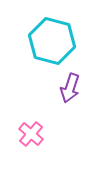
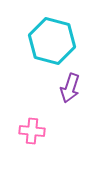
pink cross: moved 1 px right, 3 px up; rotated 35 degrees counterclockwise
